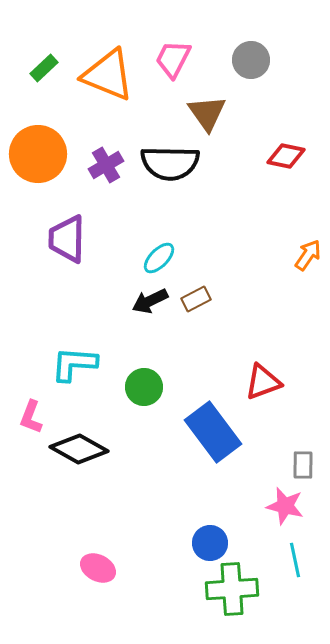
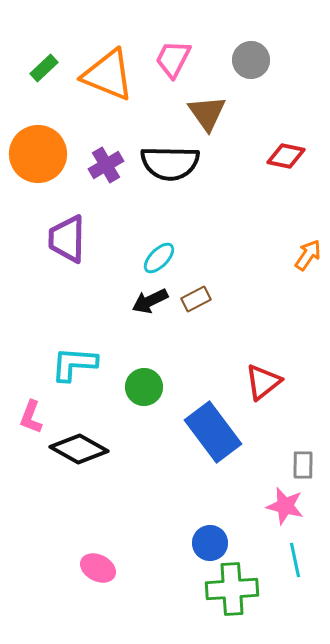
red triangle: rotated 18 degrees counterclockwise
